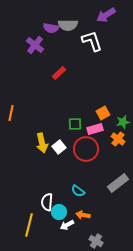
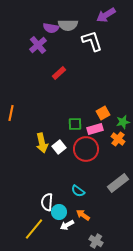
purple cross: moved 3 px right; rotated 12 degrees clockwise
orange arrow: rotated 24 degrees clockwise
yellow line: moved 5 px right, 4 px down; rotated 25 degrees clockwise
